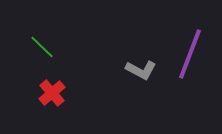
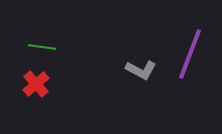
green line: rotated 36 degrees counterclockwise
red cross: moved 16 px left, 9 px up
